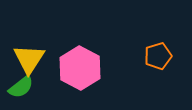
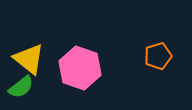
yellow triangle: rotated 24 degrees counterclockwise
pink hexagon: rotated 9 degrees counterclockwise
